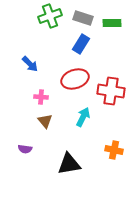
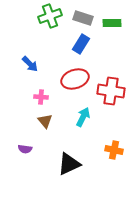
black triangle: rotated 15 degrees counterclockwise
